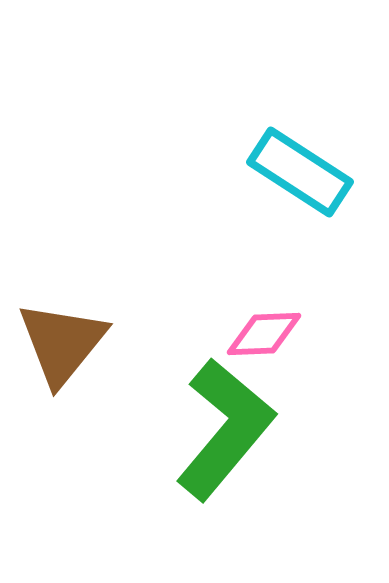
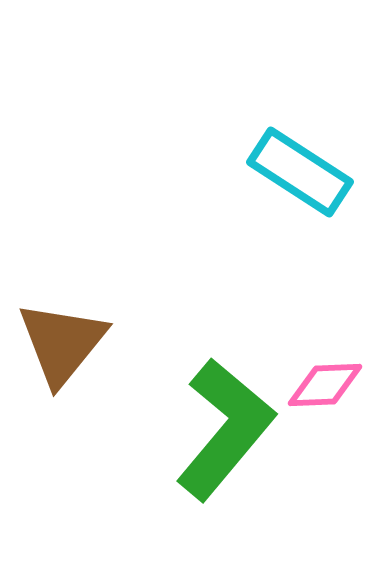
pink diamond: moved 61 px right, 51 px down
